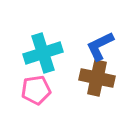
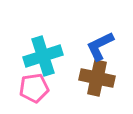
cyan cross: moved 3 px down
pink pentagon: moved 2 px left, 2 px up
